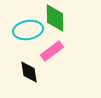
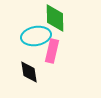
cyan ellipse: moved 8 px right, 6 px down
pink rectangle: rotated 40 degrees counterclockwise
